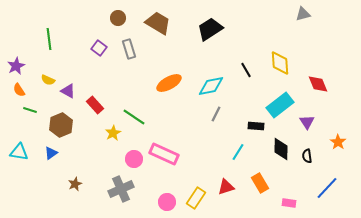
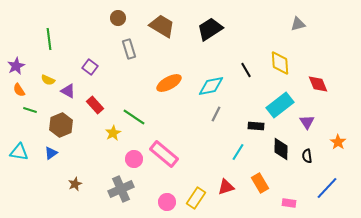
gray triangle at (303, 14): moved 5 px left, 10 px down
brown trapezoid at (158, 23): moved 4 px right, 3 px down
purple square at (99, 48): moved 9 px left, 19 px down
pink rectangle at (164, 154): rotated 16 degrees clockwise
